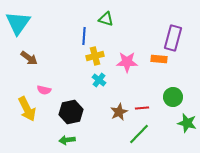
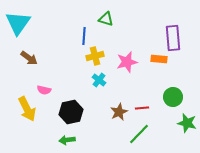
purple rectangle: rotated 20 degrees counterclockwise
pink star: rotated 15 degrees counterclockwise
